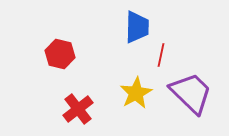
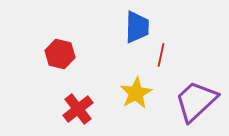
purple trapezoid: moved 5 px right, 8 px down; rotated 87 degrees counterclockwise
